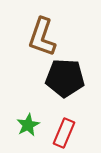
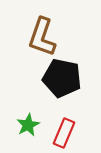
black pentagon: moved 3 px left; rotated 9 degrees clockwise
